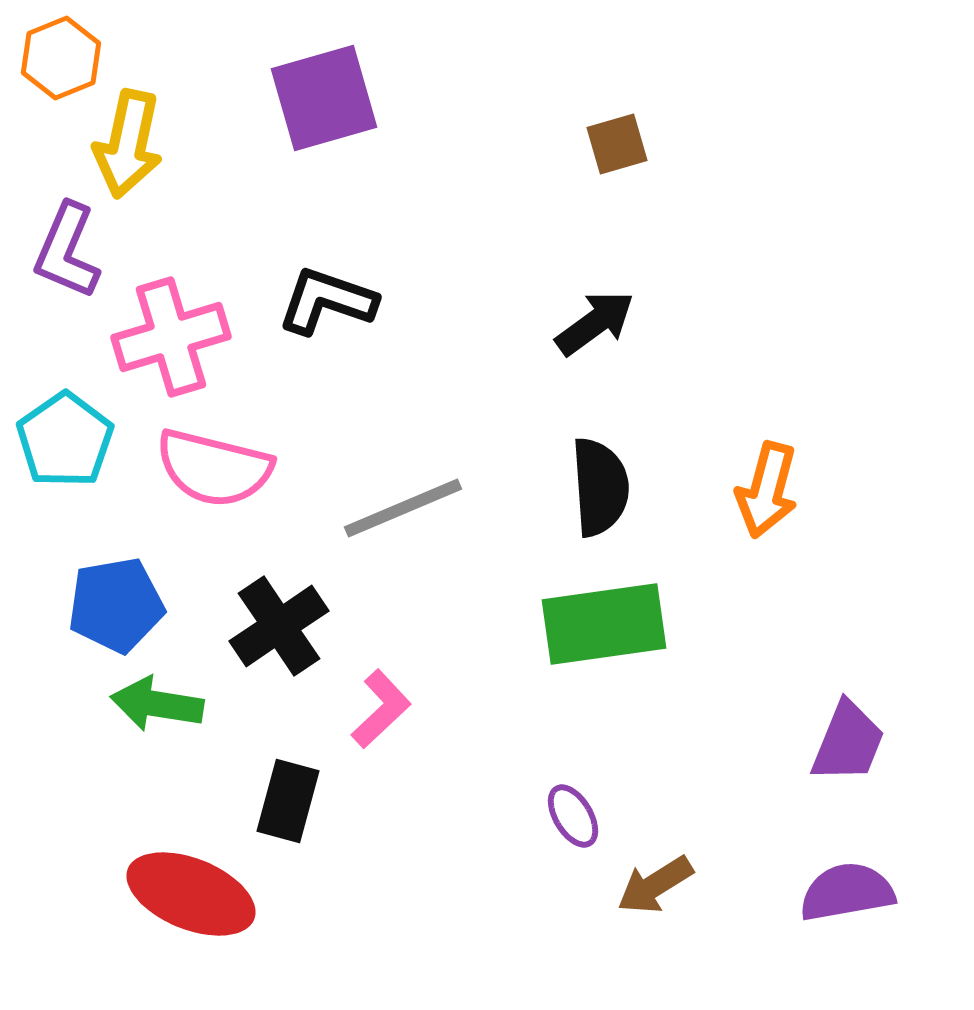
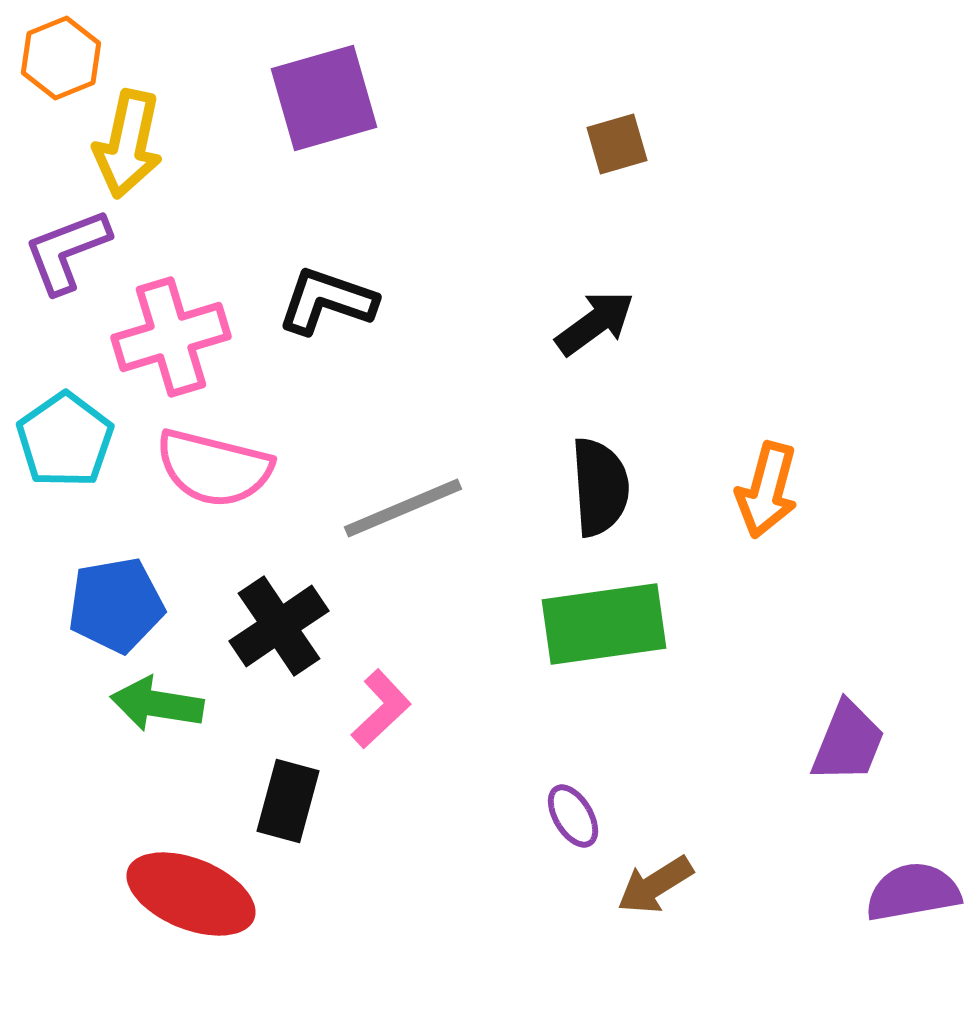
purple L-shape: rotated 46 degrees clockwise
purple semicircle: moved 66 px right
